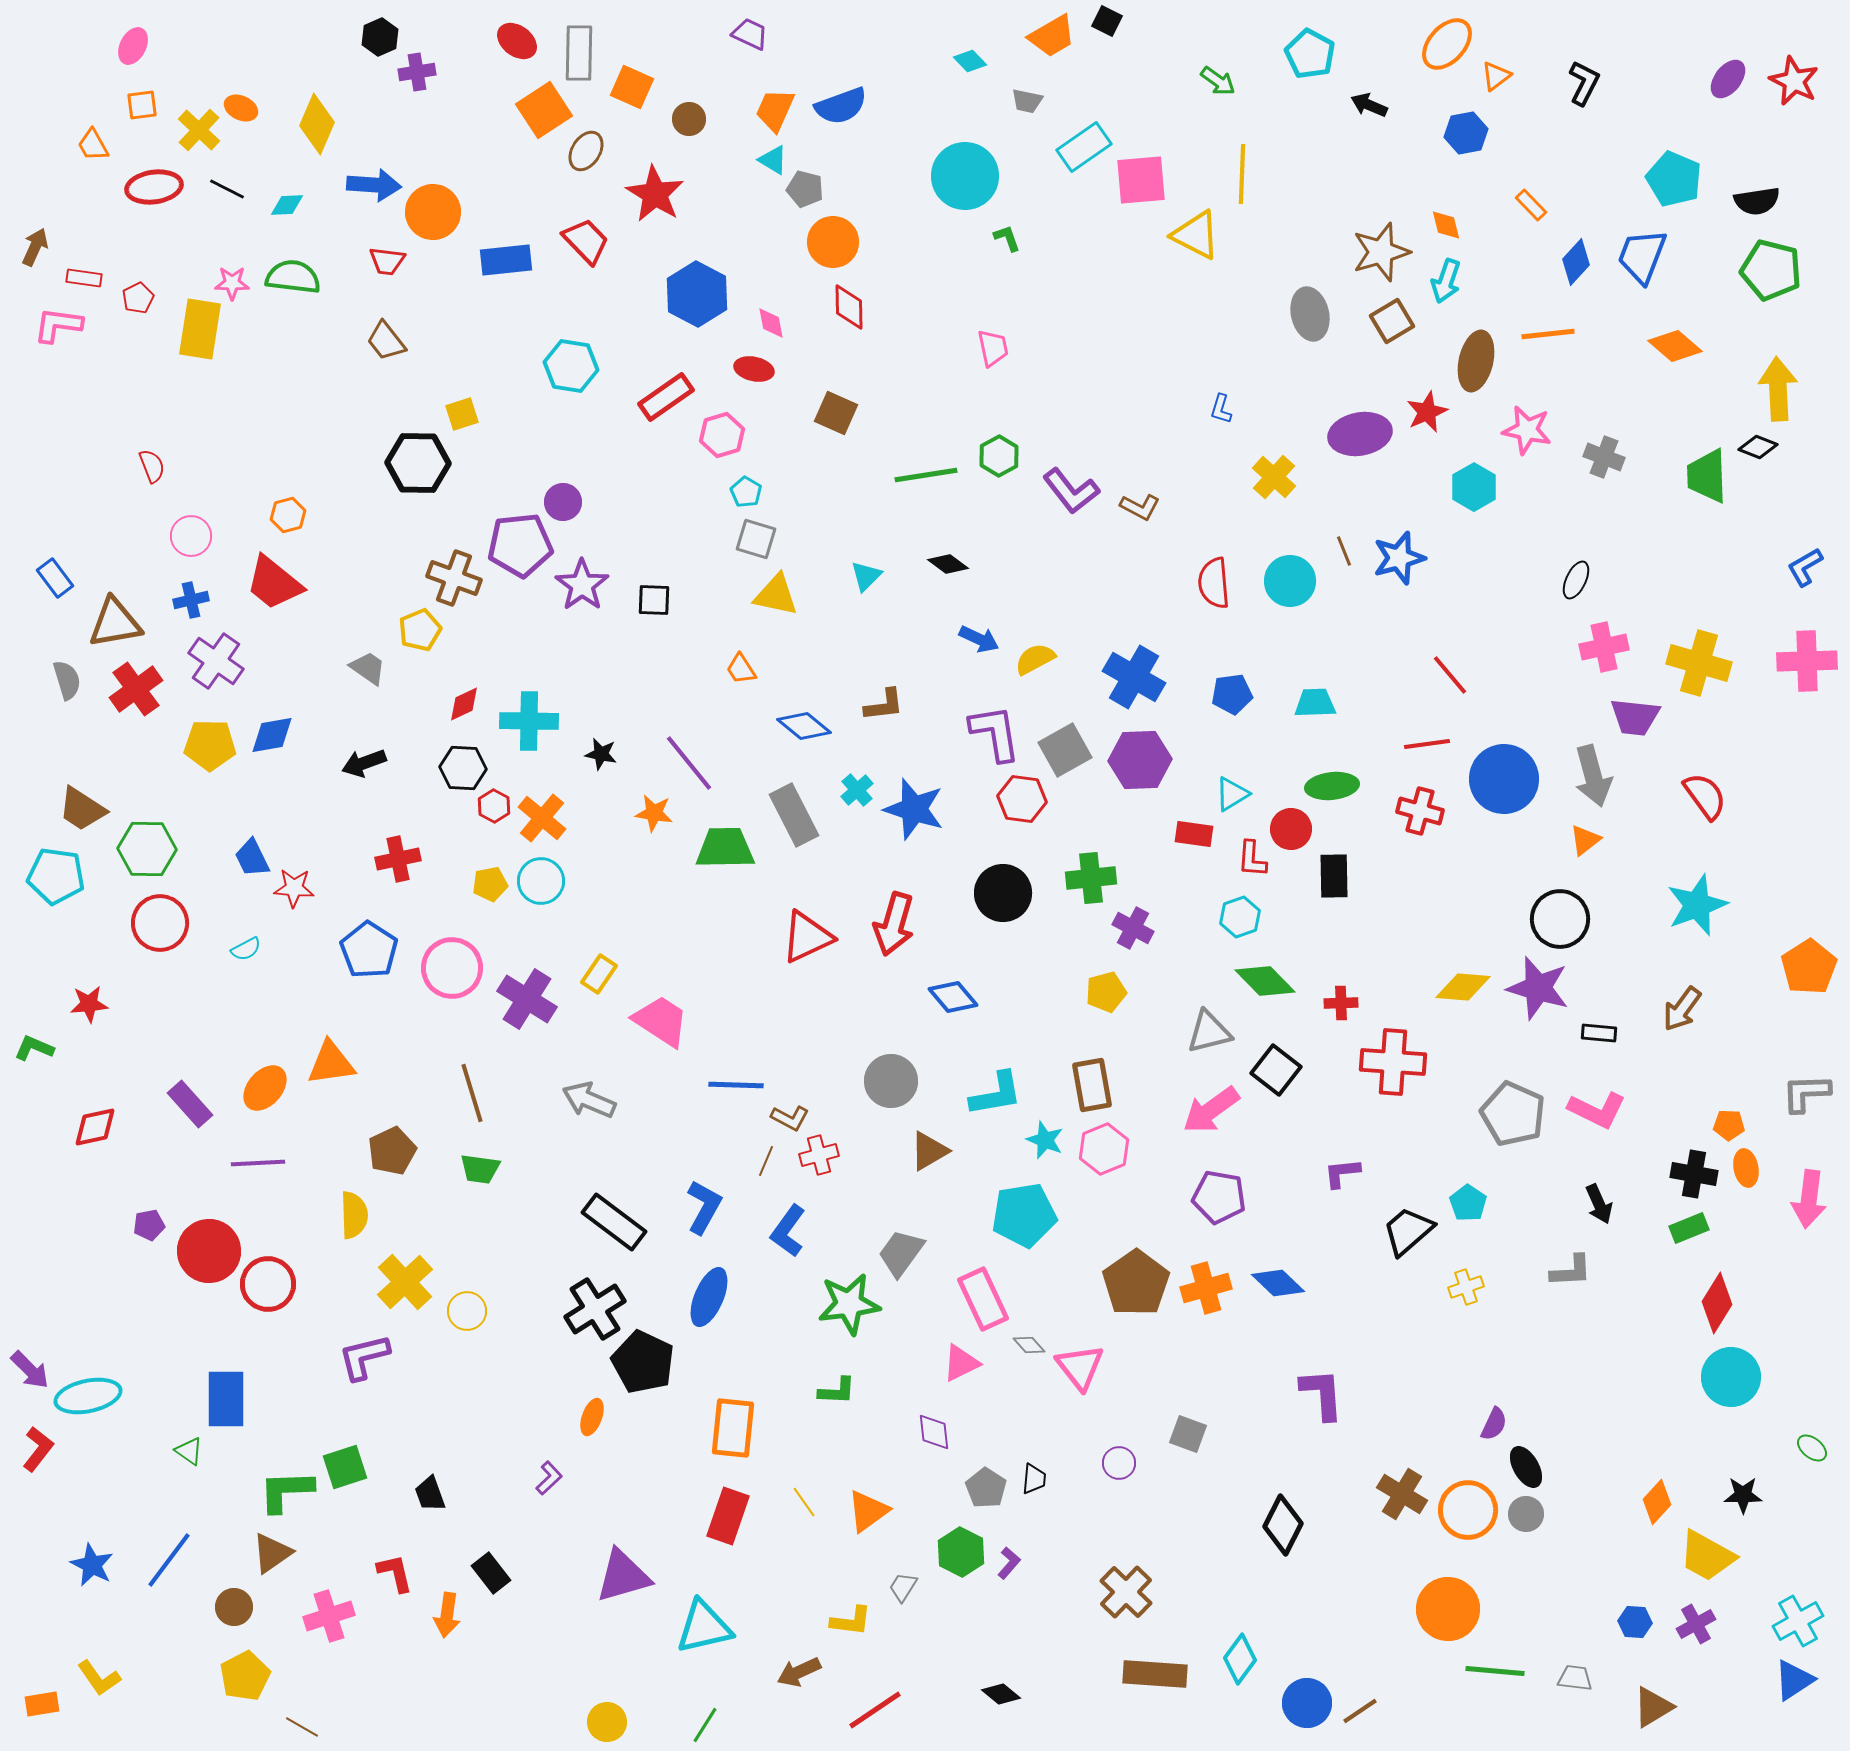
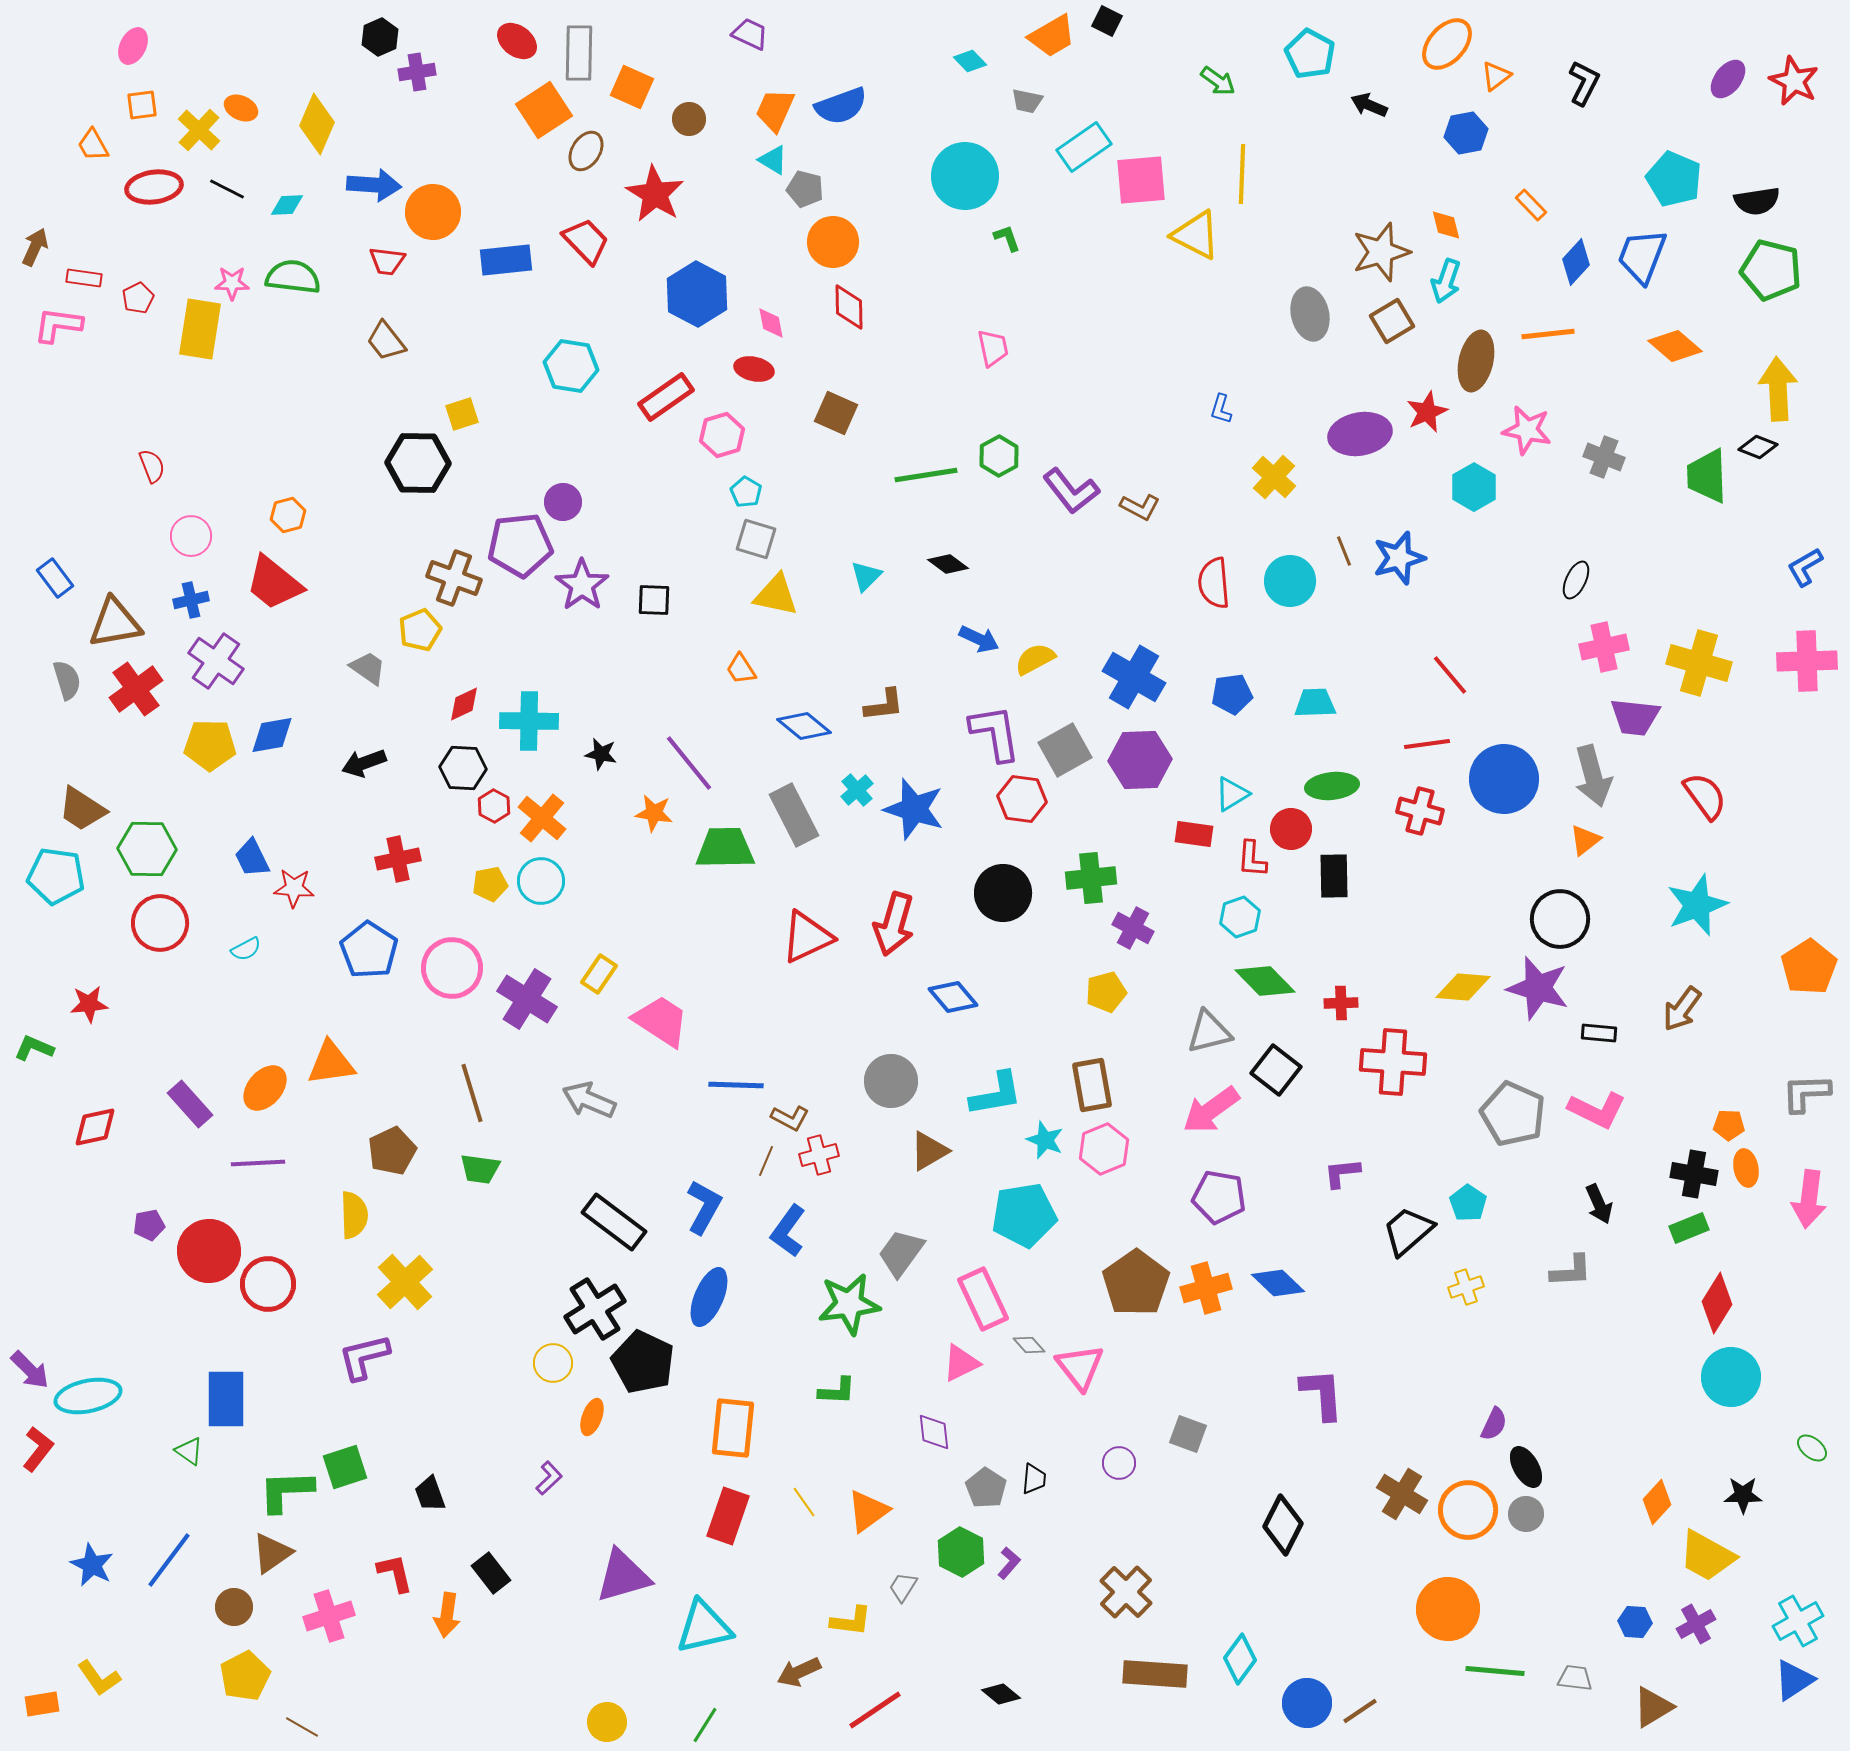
yellow circle at (467, 1311): moved 86 px right, 52 px down
